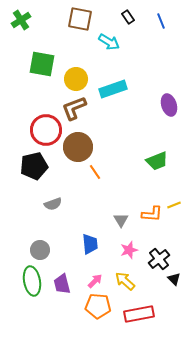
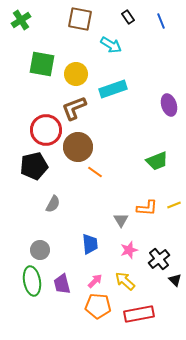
cyan arrow: moved 2 px right, 3 px down
yellow circle: moved 5 px up
orange line: rotated 21 degrees counterclockwise
gray semicircle: rotated 42 degrees counterclockwise
orange L-shape: moved 5 px left, 6 px up
black triangle: moved 1 px right, 1 px down
